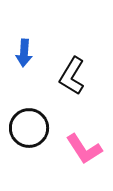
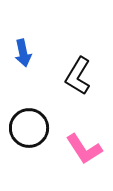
blue arrow: moved 1 px left; rotated 16 degrees counterclockwise
black L-shape: moved 6 px right
